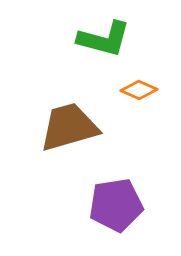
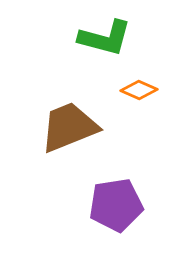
green L-shape: moved 1 px right, 1 px up
brown trapezoid: rotated 6 degrees counterclockwise
